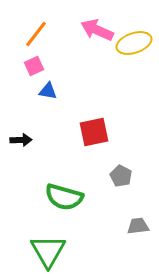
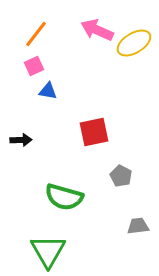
yellow ellipse: rotated 12 degrees counterclockwise
